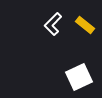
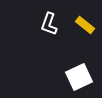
white L-shape: moved 4 px left; rotated 25 degrees counterclockwise
